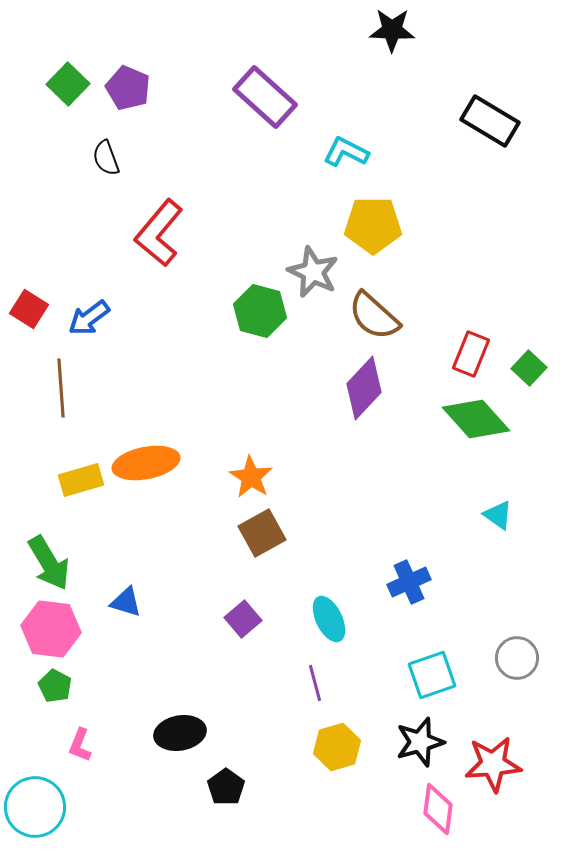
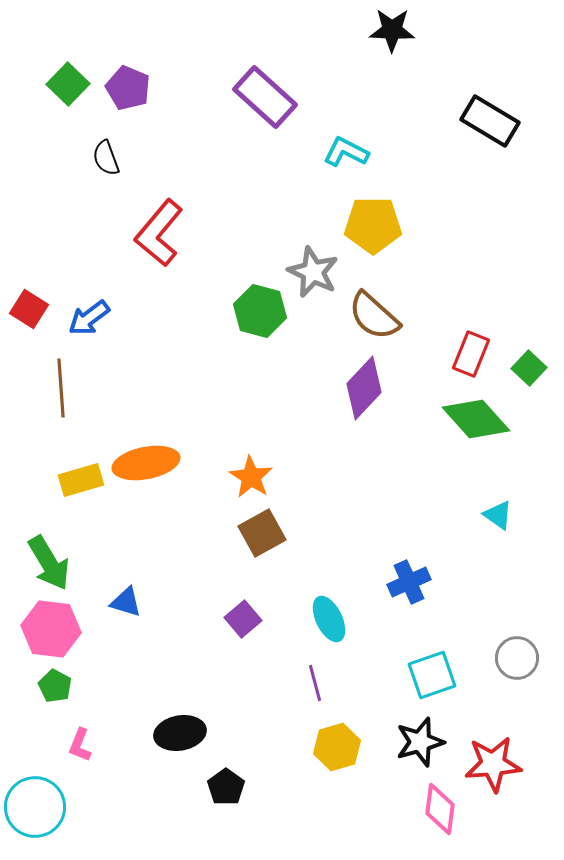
pink diamond at (438, 809): moved 2 px right
